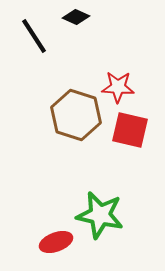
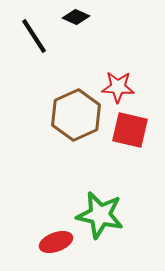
brown hexagon: rotated 18 degrees clockwise
